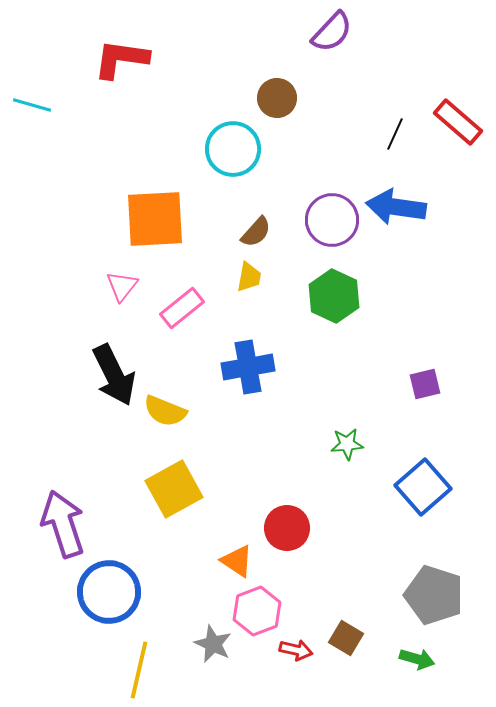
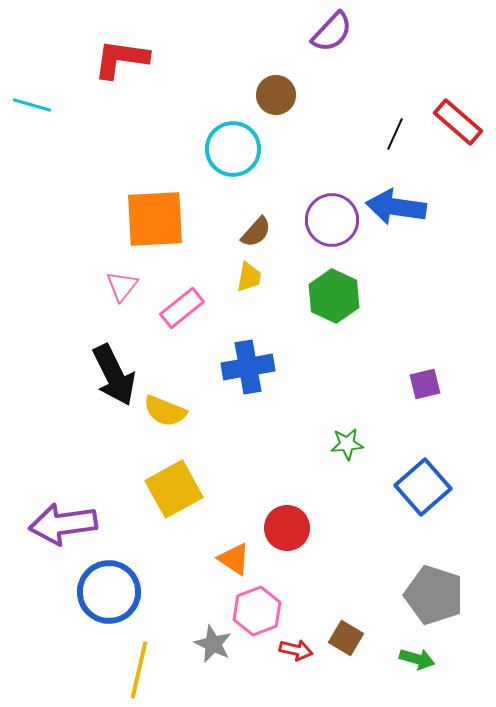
brown circle: moved 1 px left, 3 px up
purple arrow: rotated 80 degrees counterclockwise
orange triangle: moved 3 px left, 2 px up
